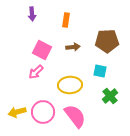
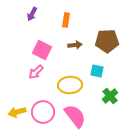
purple arrow: rotated 32 degrees clockwise
brown arrow: moved 2 px right, 2 px up
cyan square: moved 3 px left
